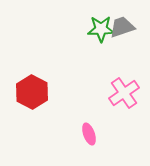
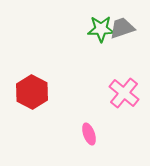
gray trapezoid: moved 1 px down
pink cross: rotated 16 degrees counterclockwise
